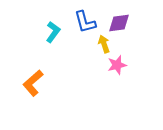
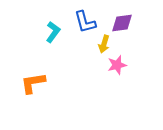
purple diamond: moved 3 px right
yellow arrow: rotated 144 degrees counterclockwise
orange L-shape: rotated 32 degrees clockwise
